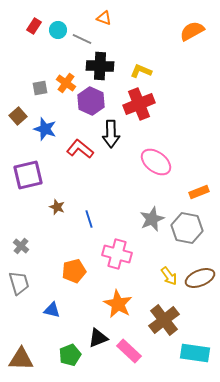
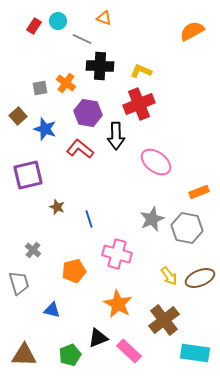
cyan circle: moved 9 px up
purple hexagon: moved 3 px left, 12 px down; rotated 16 degrees counterclockwise
black arrow: moved 5 px right, 2 px down
gray cross: moved 12 px right, 4 px down
brown triangle: moved 3 px right, 4 px up
